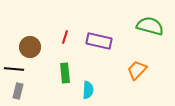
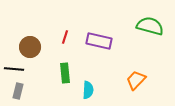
orange trapezoid: moved 1 px left, 10 px down
